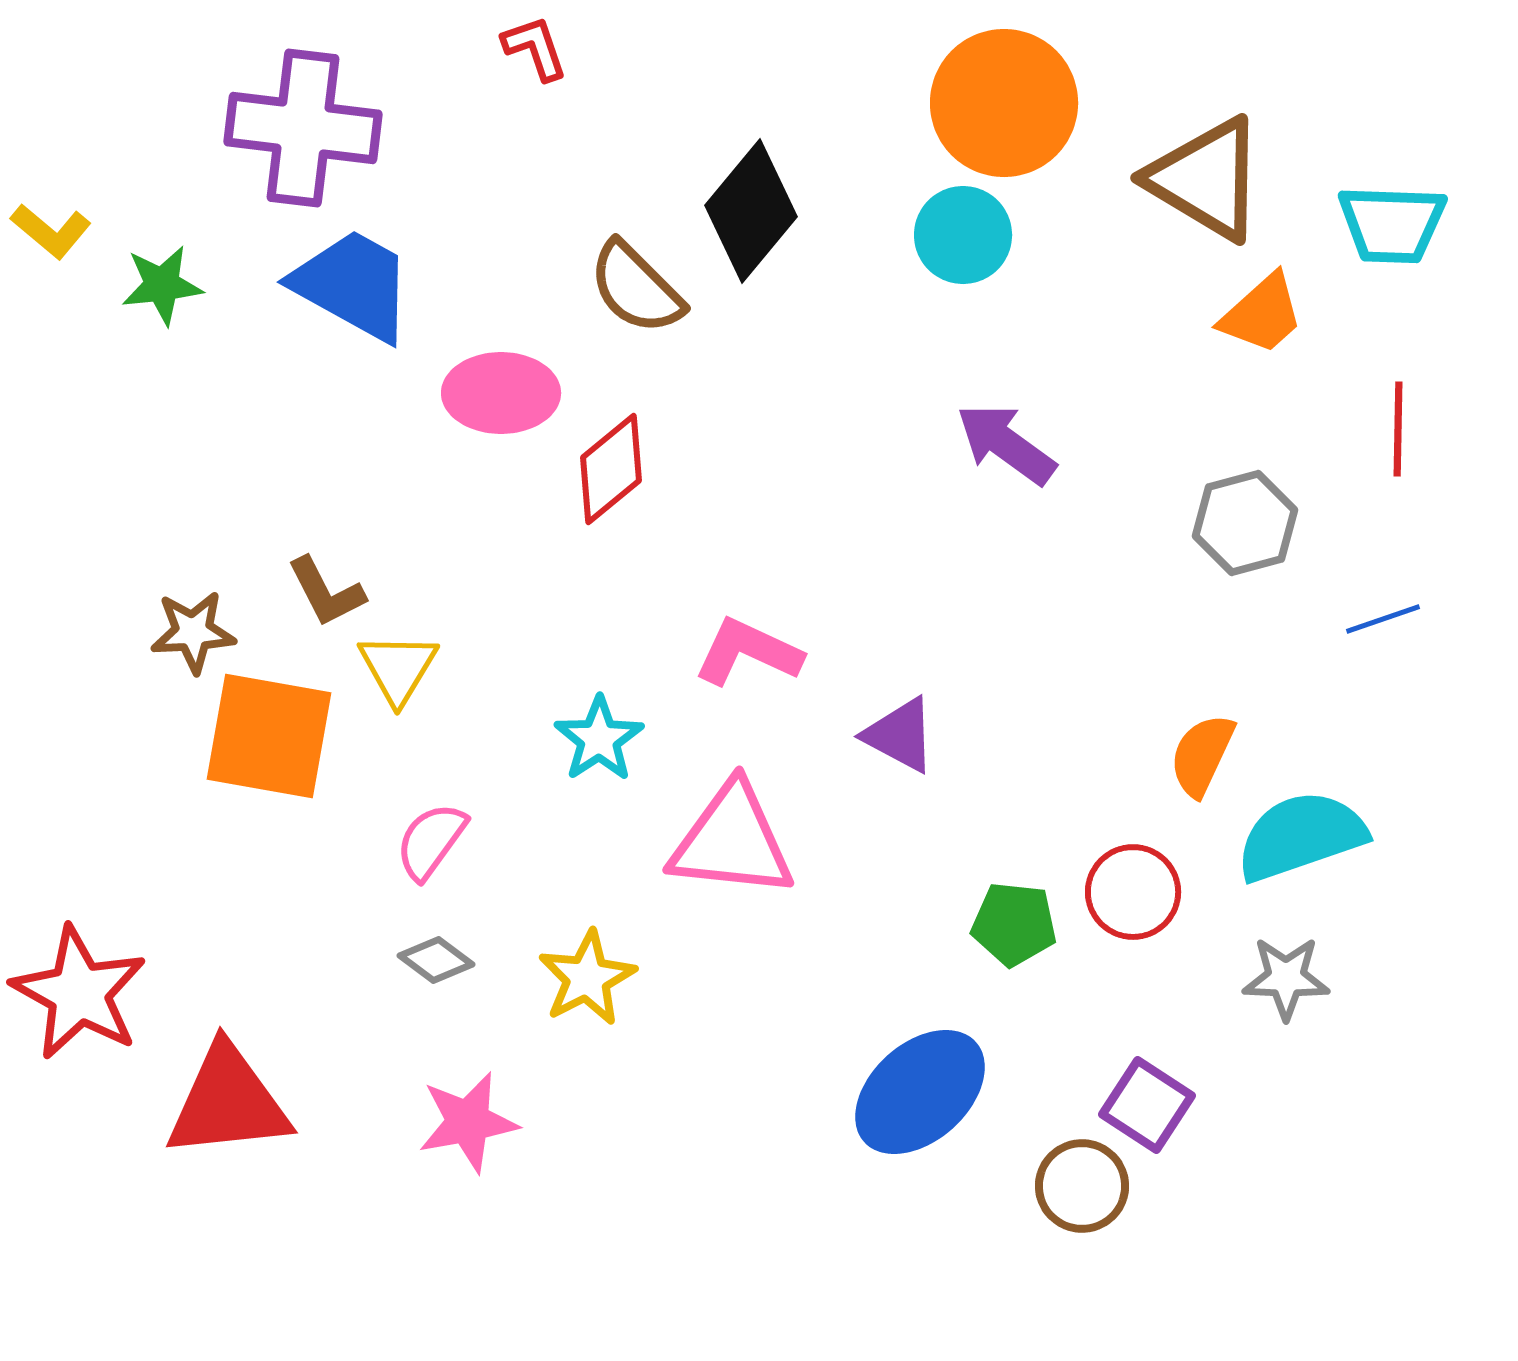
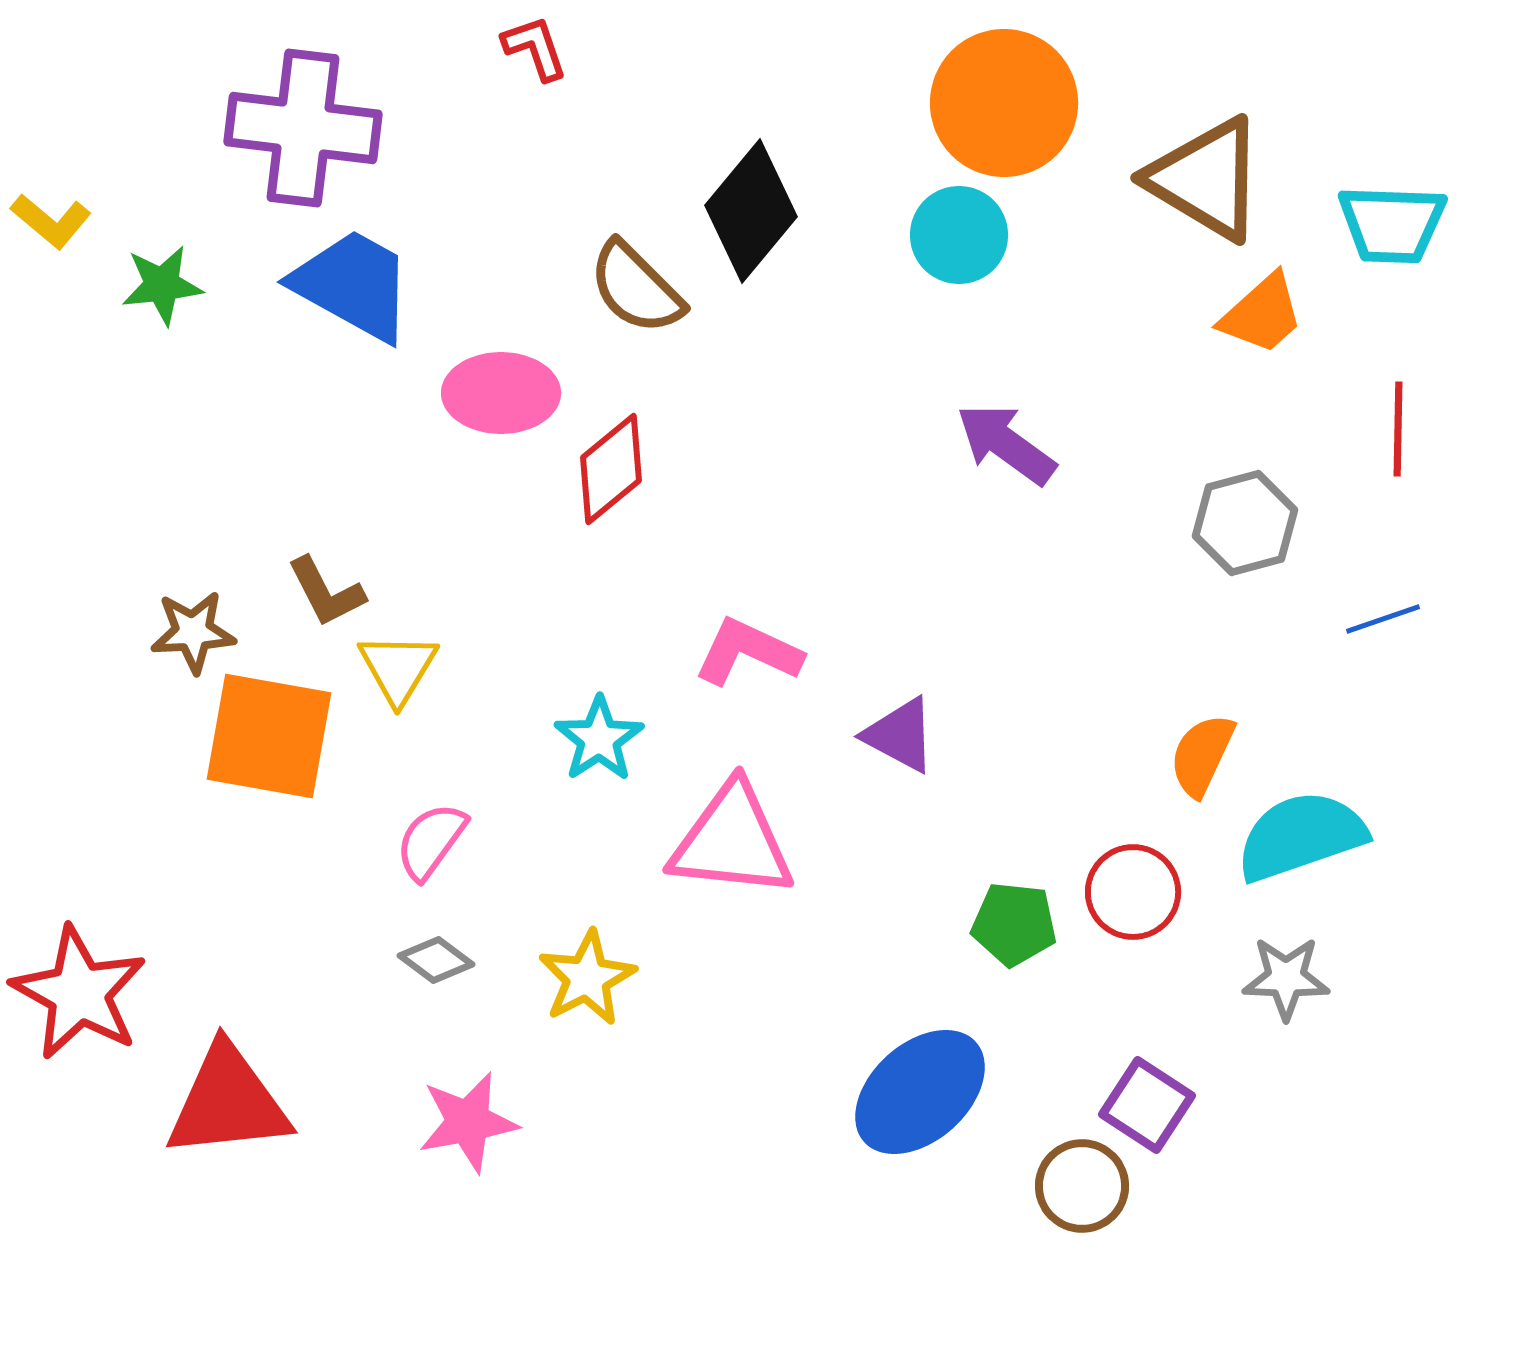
yellow L-shape: moved 10 px up
cyan circle: moved 4 px left
